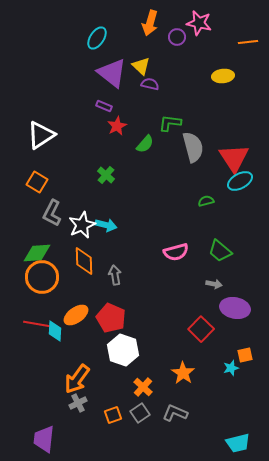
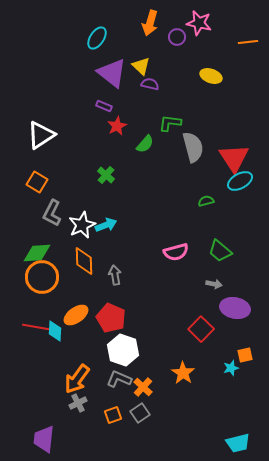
yellow ellipse at (223, 76): moved 12 px left; rotated 25 degrees clockwise
cyan arrow at (106, 225): rotated 35 degrees counterclockwise
red line at (37, 324): moved 1 px left, 3 px down
gray L-shape at (175, 413): moved 56 px left, 34 px up
